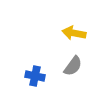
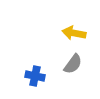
gray semicircle: moved 2 px up
